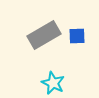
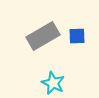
gray rectangle: moved 1 px left, 1 px down
